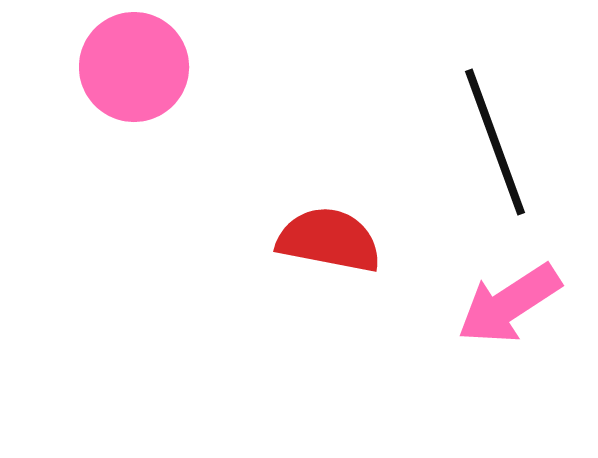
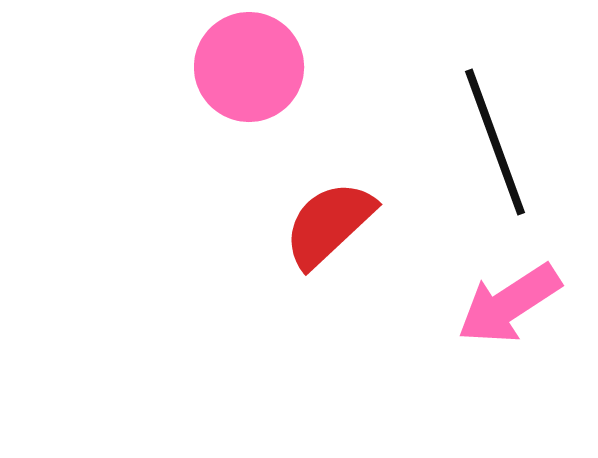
pink circle: moved 115 px right
red semicircle: moved 16 px up; rotated 54 degrees counterclockwise
